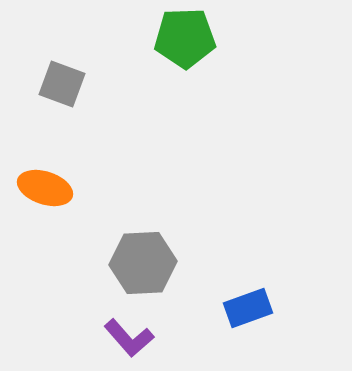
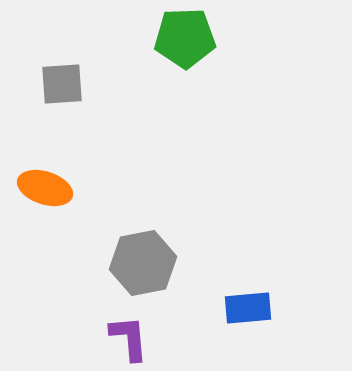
gray square: rotated 24 degrees counterclockwise
gray hexagon: rotated 8 degrees counterclockwise
blue rectangle: rotated 15 degrees clockwise
purple L-shape: rotated 144 degrees counterclockwise
